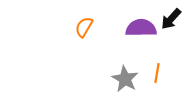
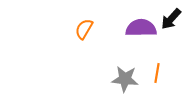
orange semicircle: moved 2 px down
gray star: rotated 24 degrees counterclockwise
